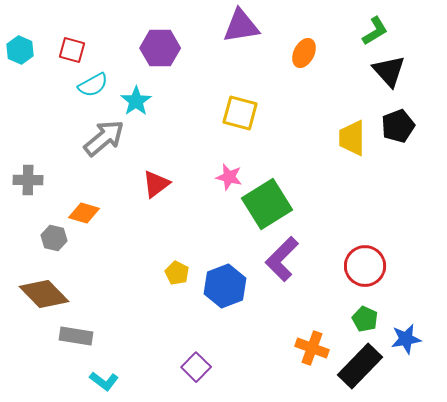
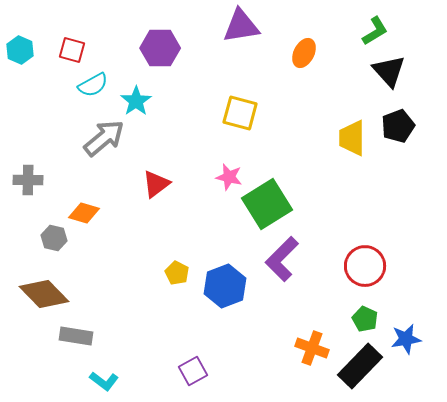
purple square: moved 3 px left, 4 px down; rotated 16 degrees clockwise
